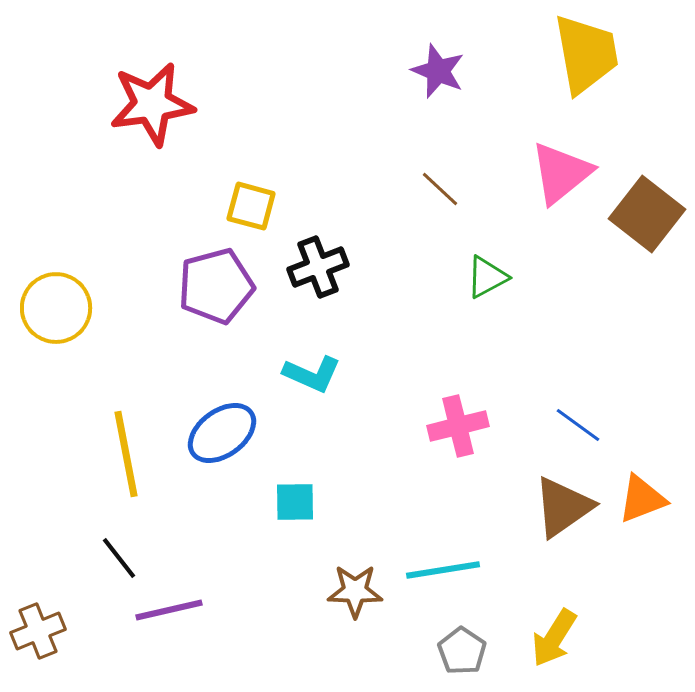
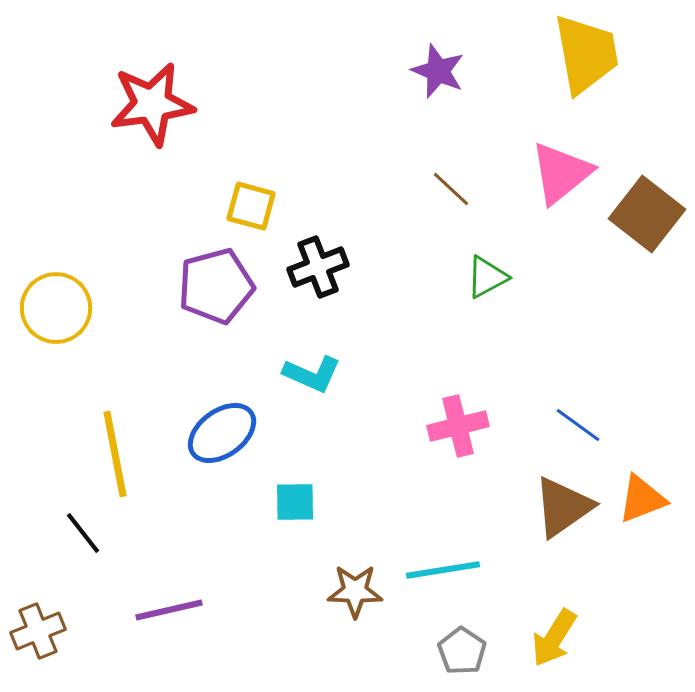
brown line: moved 11 px right
yellow line: moved 11 px left
black line: moved 36 px left, 25 px up
